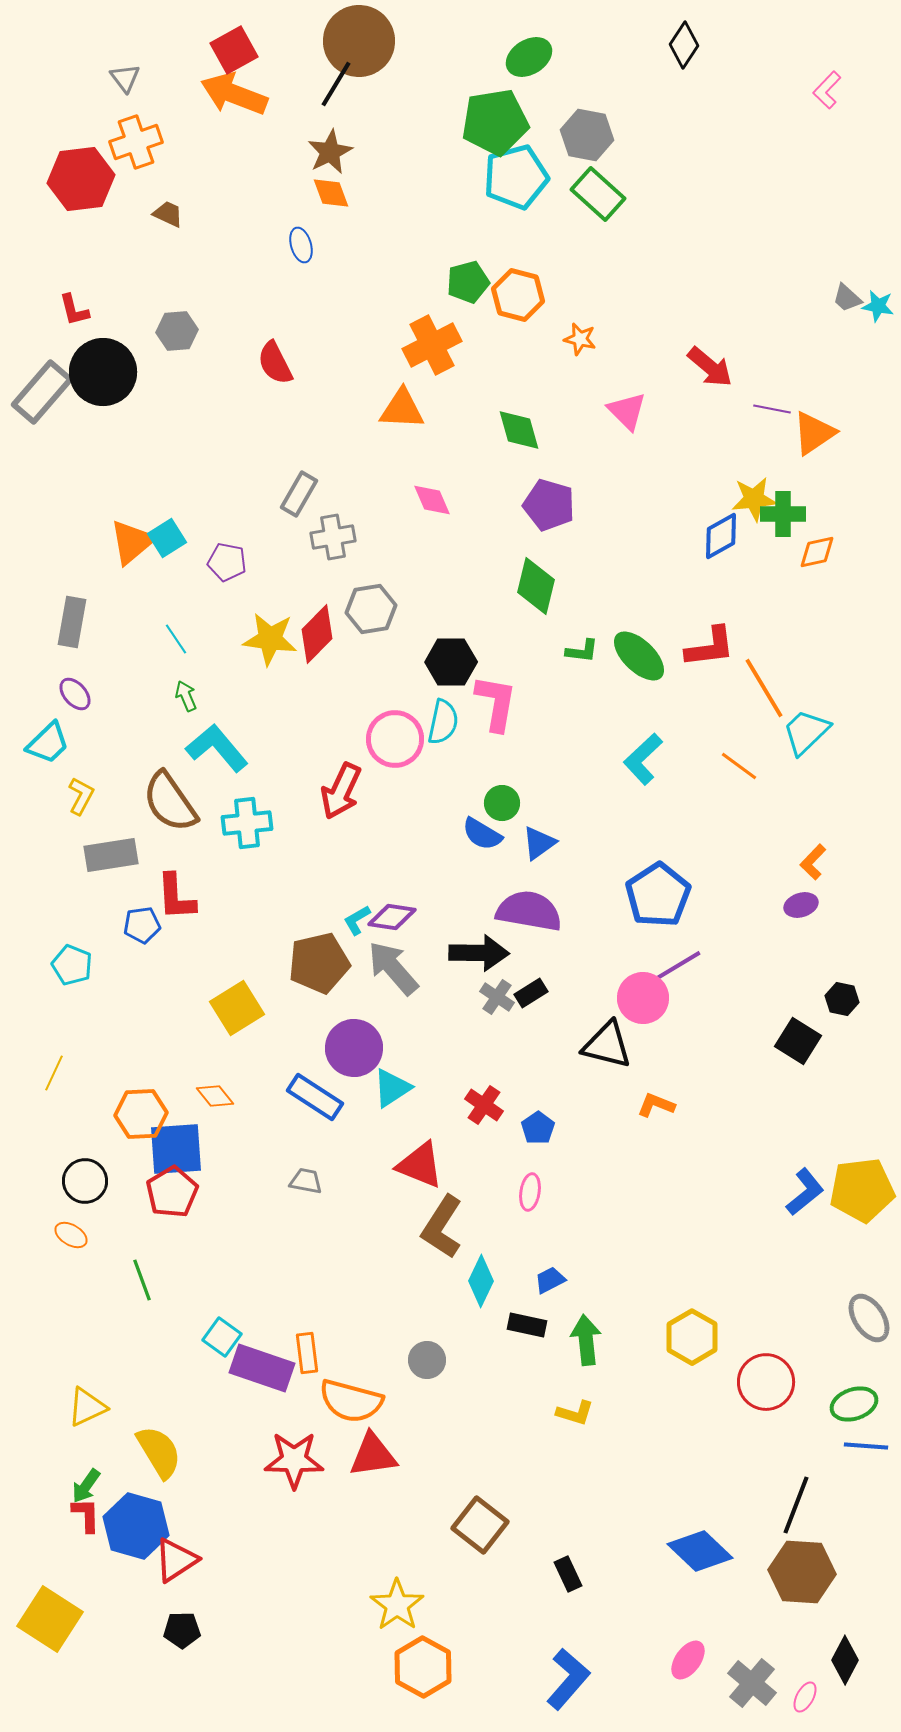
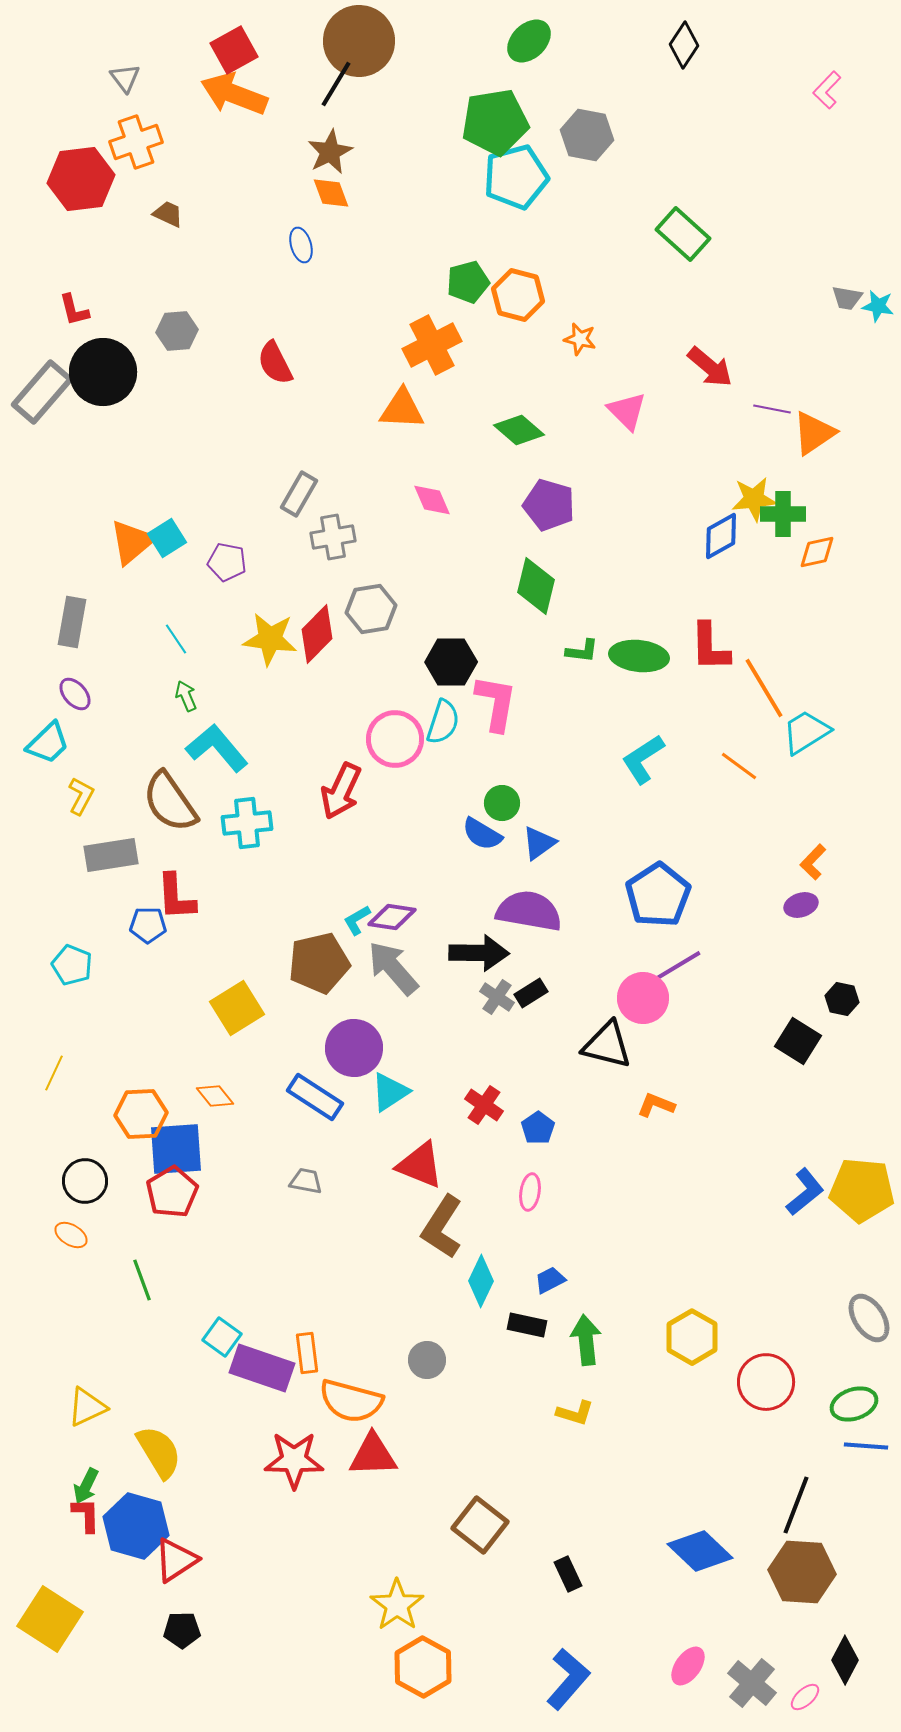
green ellipse at (529, 57): moved 16 px up; rotated 12 degrees counterclockwise
green rectangle at (598, 194): moved 85 px right, 40 px down
gray trapezoid at (847, 298): rotated 32 degrees counterclockwise
green diamond at (519, 430): rotated 33 degrees counterclockwise
red L-shape at (710, 647): rotated 96 degrees clockwise
green ellipse at (639, 656): rotated 38 degrees counterclockwise
cyan semicircle at (443, 722): rotated 6 degrees clockwise
cyan trapezoid at (806, 732): rotated 12 degrees clockwise
cyan L-shape at (643, 759): rotated 10 degrees clockwise
blue pentagon at (142, 925): moved 6 px right; rotated 9 degrees clockwise
cyan triangle at (392, 1088): moved 2 px left, 4 px down
yellow pentagon at (862, 1190): rotated 12 degrees clockwise
red triangle at (373, 1455): rotated 6 degrees clockwise
green arrow at (86, 1486): rotated 9 degrees counterclockwise
pink ellipse at (688, 1660): moved 6 px down
pink ellipse at (805, 1697): rotated 20 degrees clockwise
